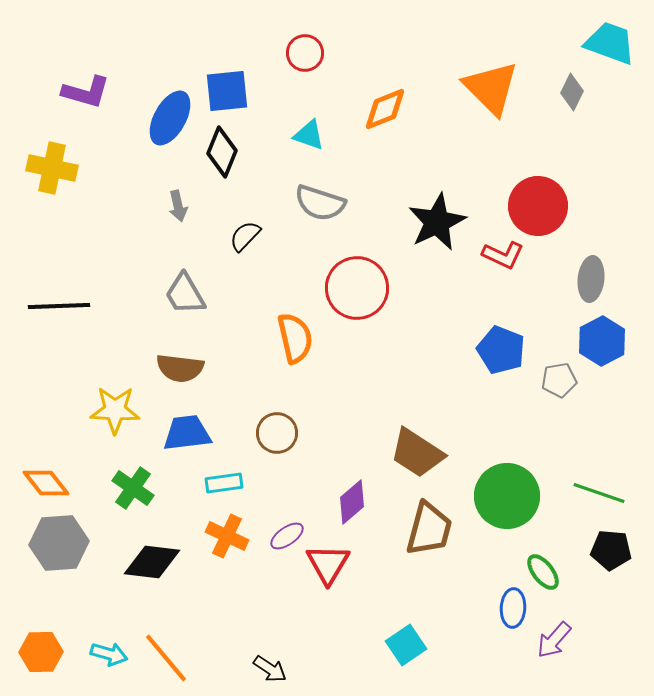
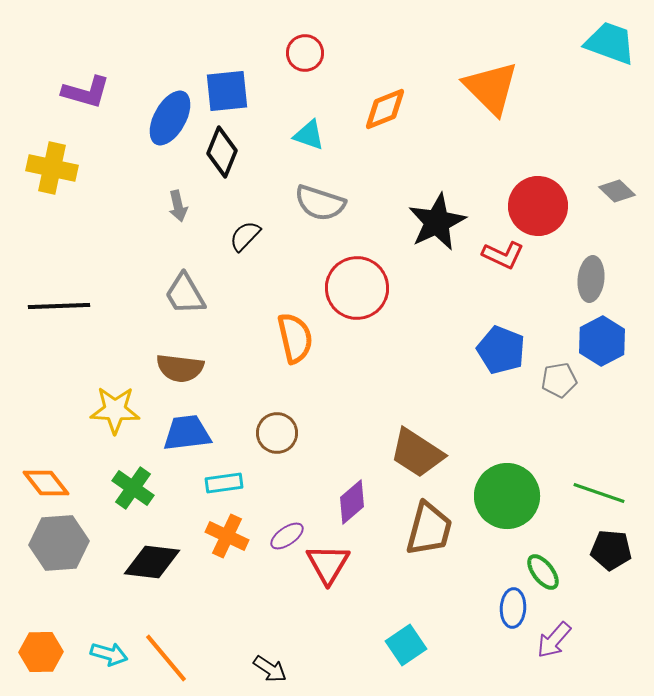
gray diamond at (572, 92): moved 45 px right, 99 px down; rotated 72 degrees counterclockwise
